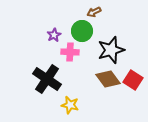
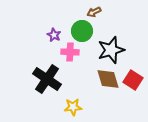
purple star: rotated 16 degrees counterclockwise
brown diamond: rotated 20 degrees clockwise
yellow star: moved 3 px right, 2 px down; rotated 18 degrees counterclockwise
